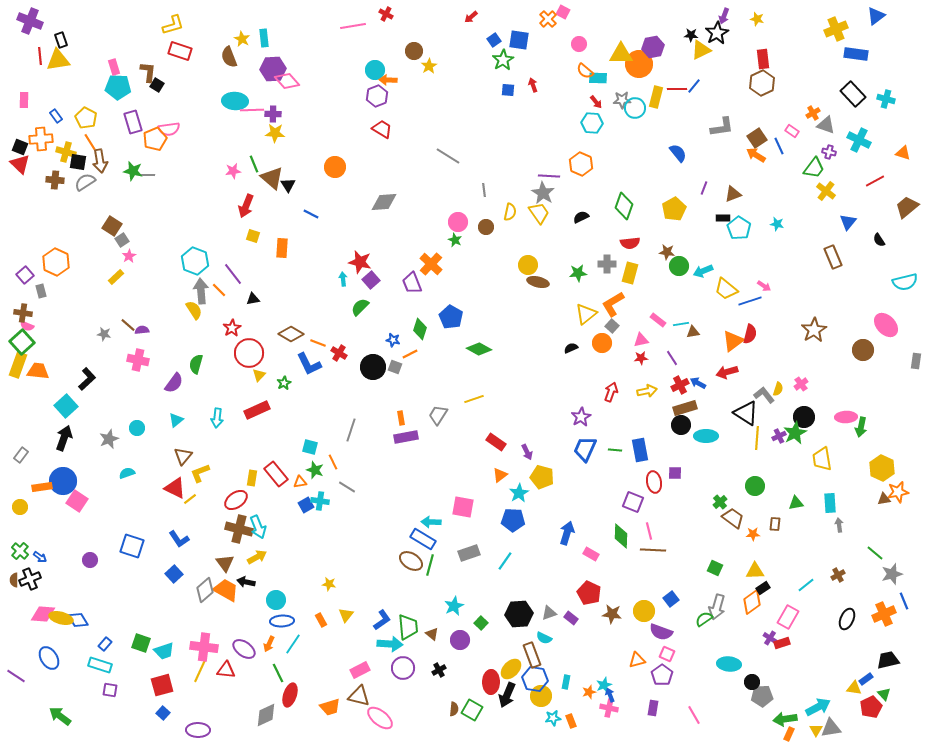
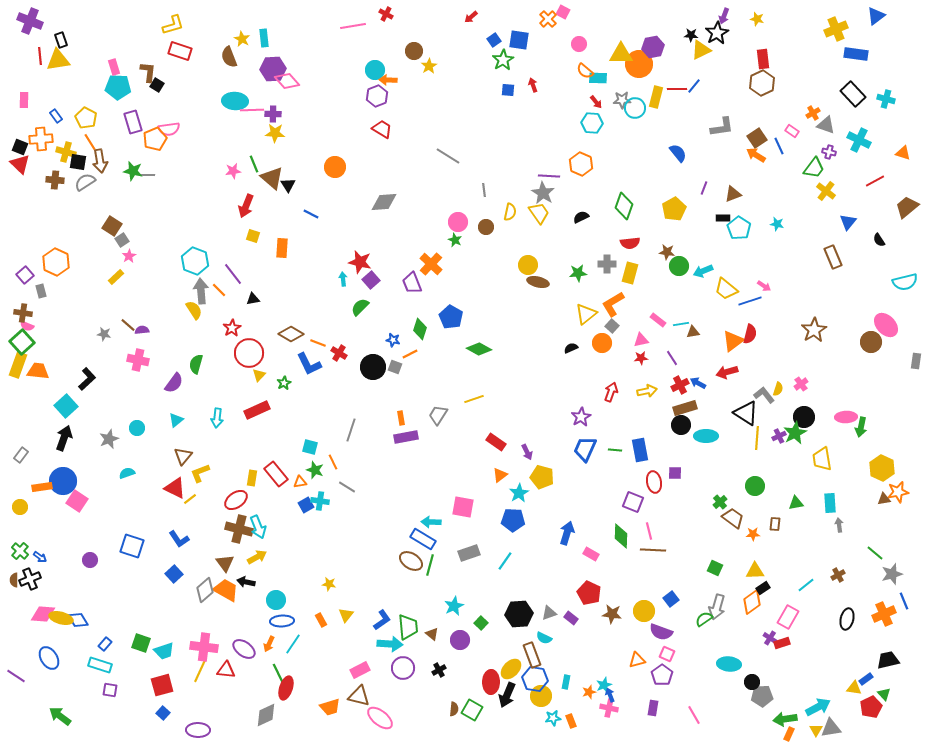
brown circle at (863, 350): moved 8 px right, 8 px up
black ellipse at (847, 619): rotated 10 degrees counterclockwise
red ellipse at (290, 695): moved 4 px left, 7 px up
